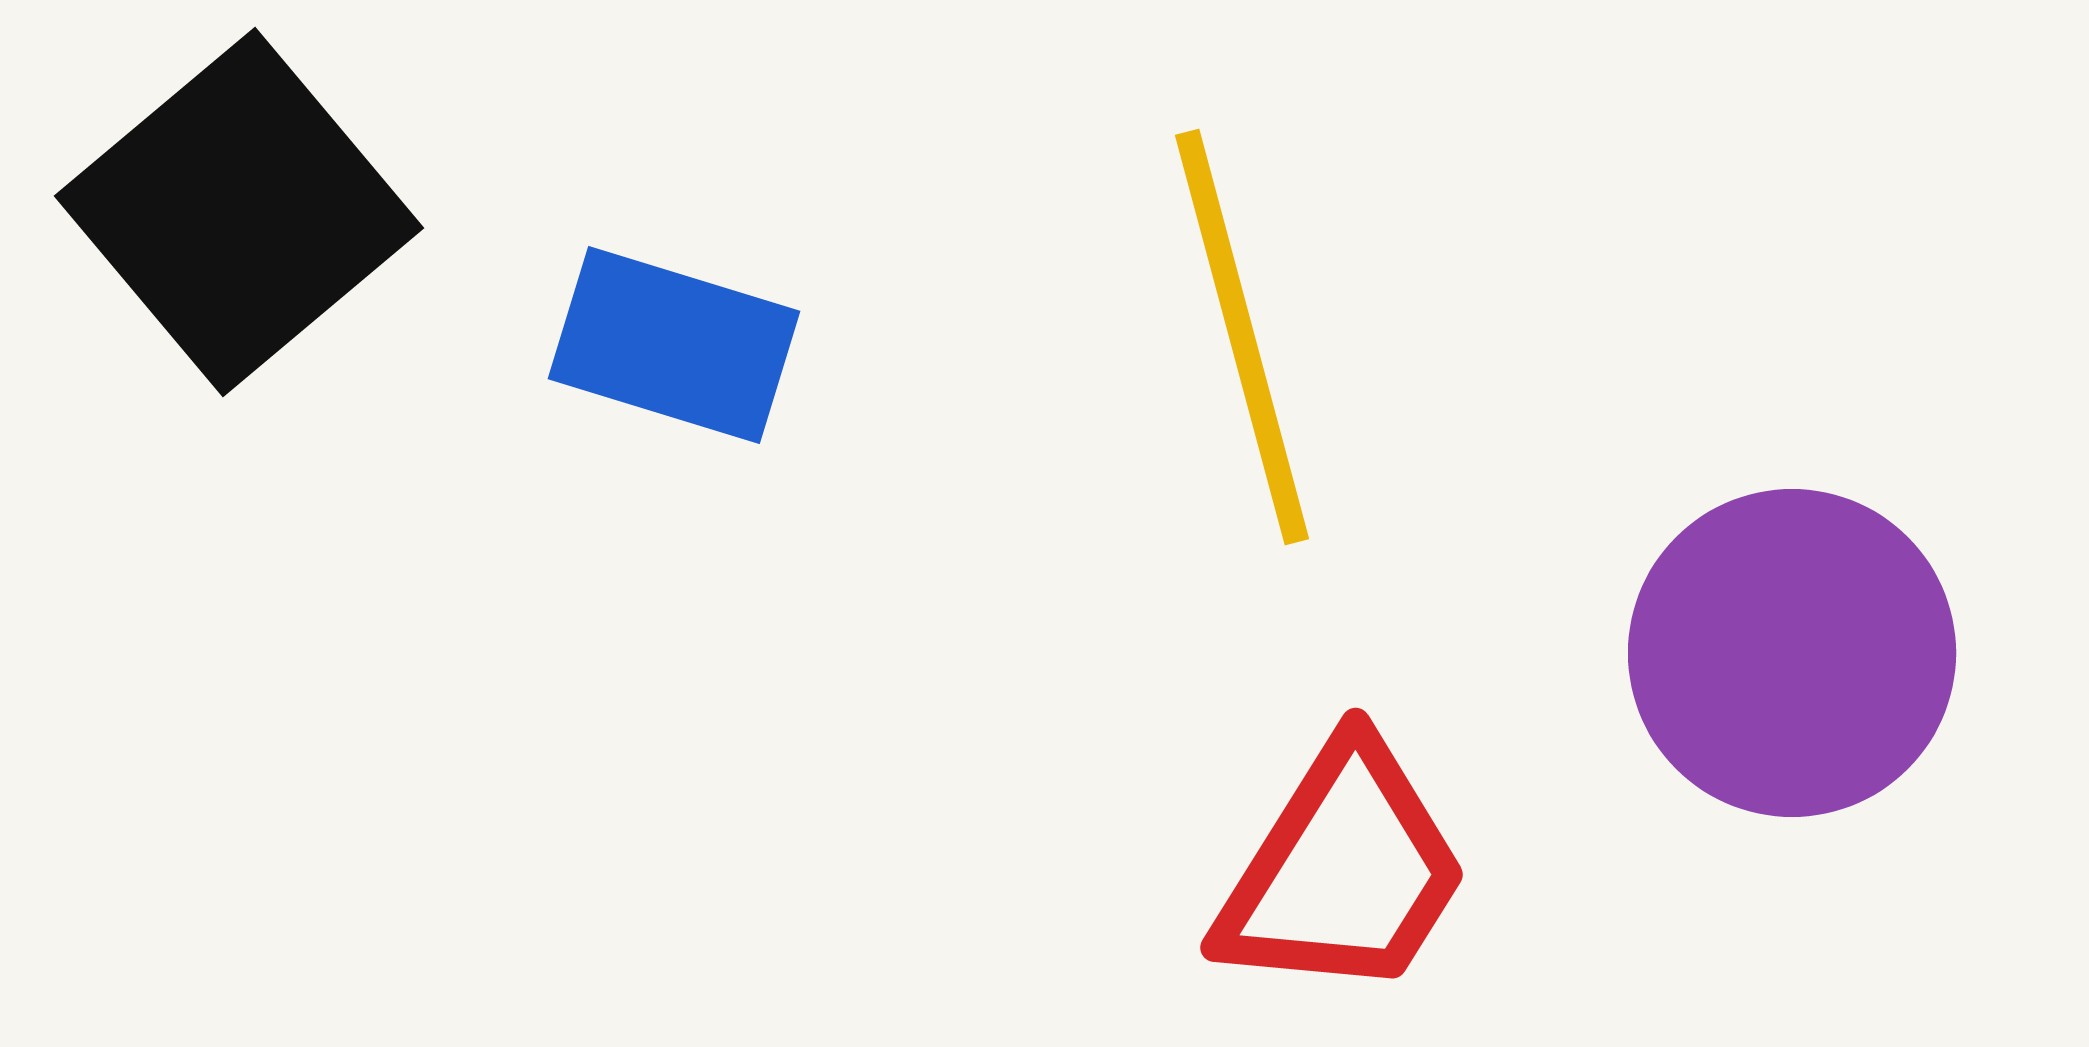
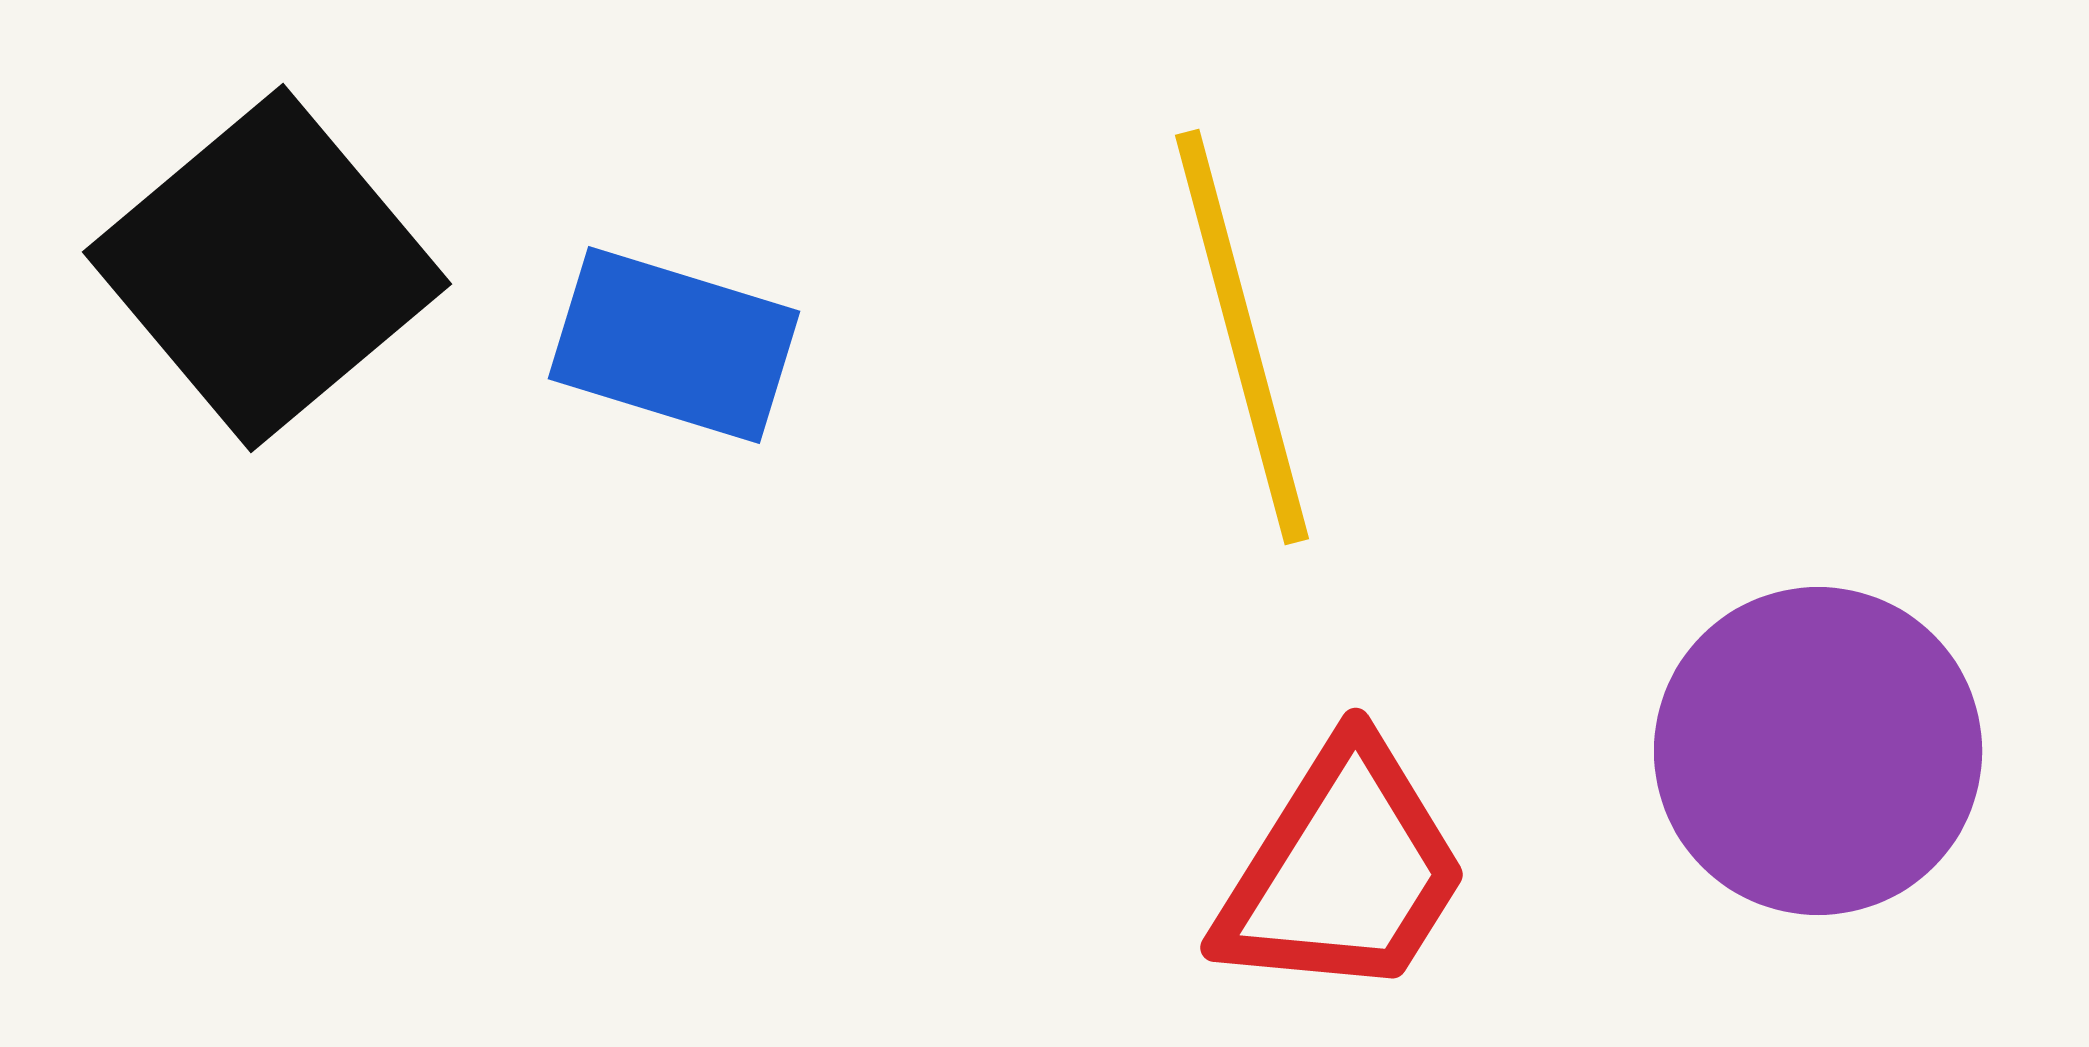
black square: moved 28 px right, 56 px down
purple circle: moved 26 px right, 98 px down
